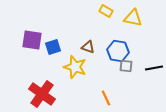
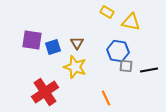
yellow rectangle: moved 1 px right, 1 px down
yellow triangle: moved 2 px left, 4 px down
brown triangle: moved 11 px left, 4 px up; rotated 40 degrees clockwise
black line: moved 5 px left, 2 px down
red cross: moved 3 px right, 2 px up; rotated 20 degrees clockwise
